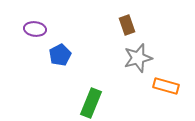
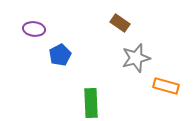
brown rectangle: moved 7 px left, 2 px up; rotated 36 degrees counterclockwise
purple ellipse: moved 1 px left
gray star: moved 2 px left
green rectangle: rotated 24 degrees counterclockwise
